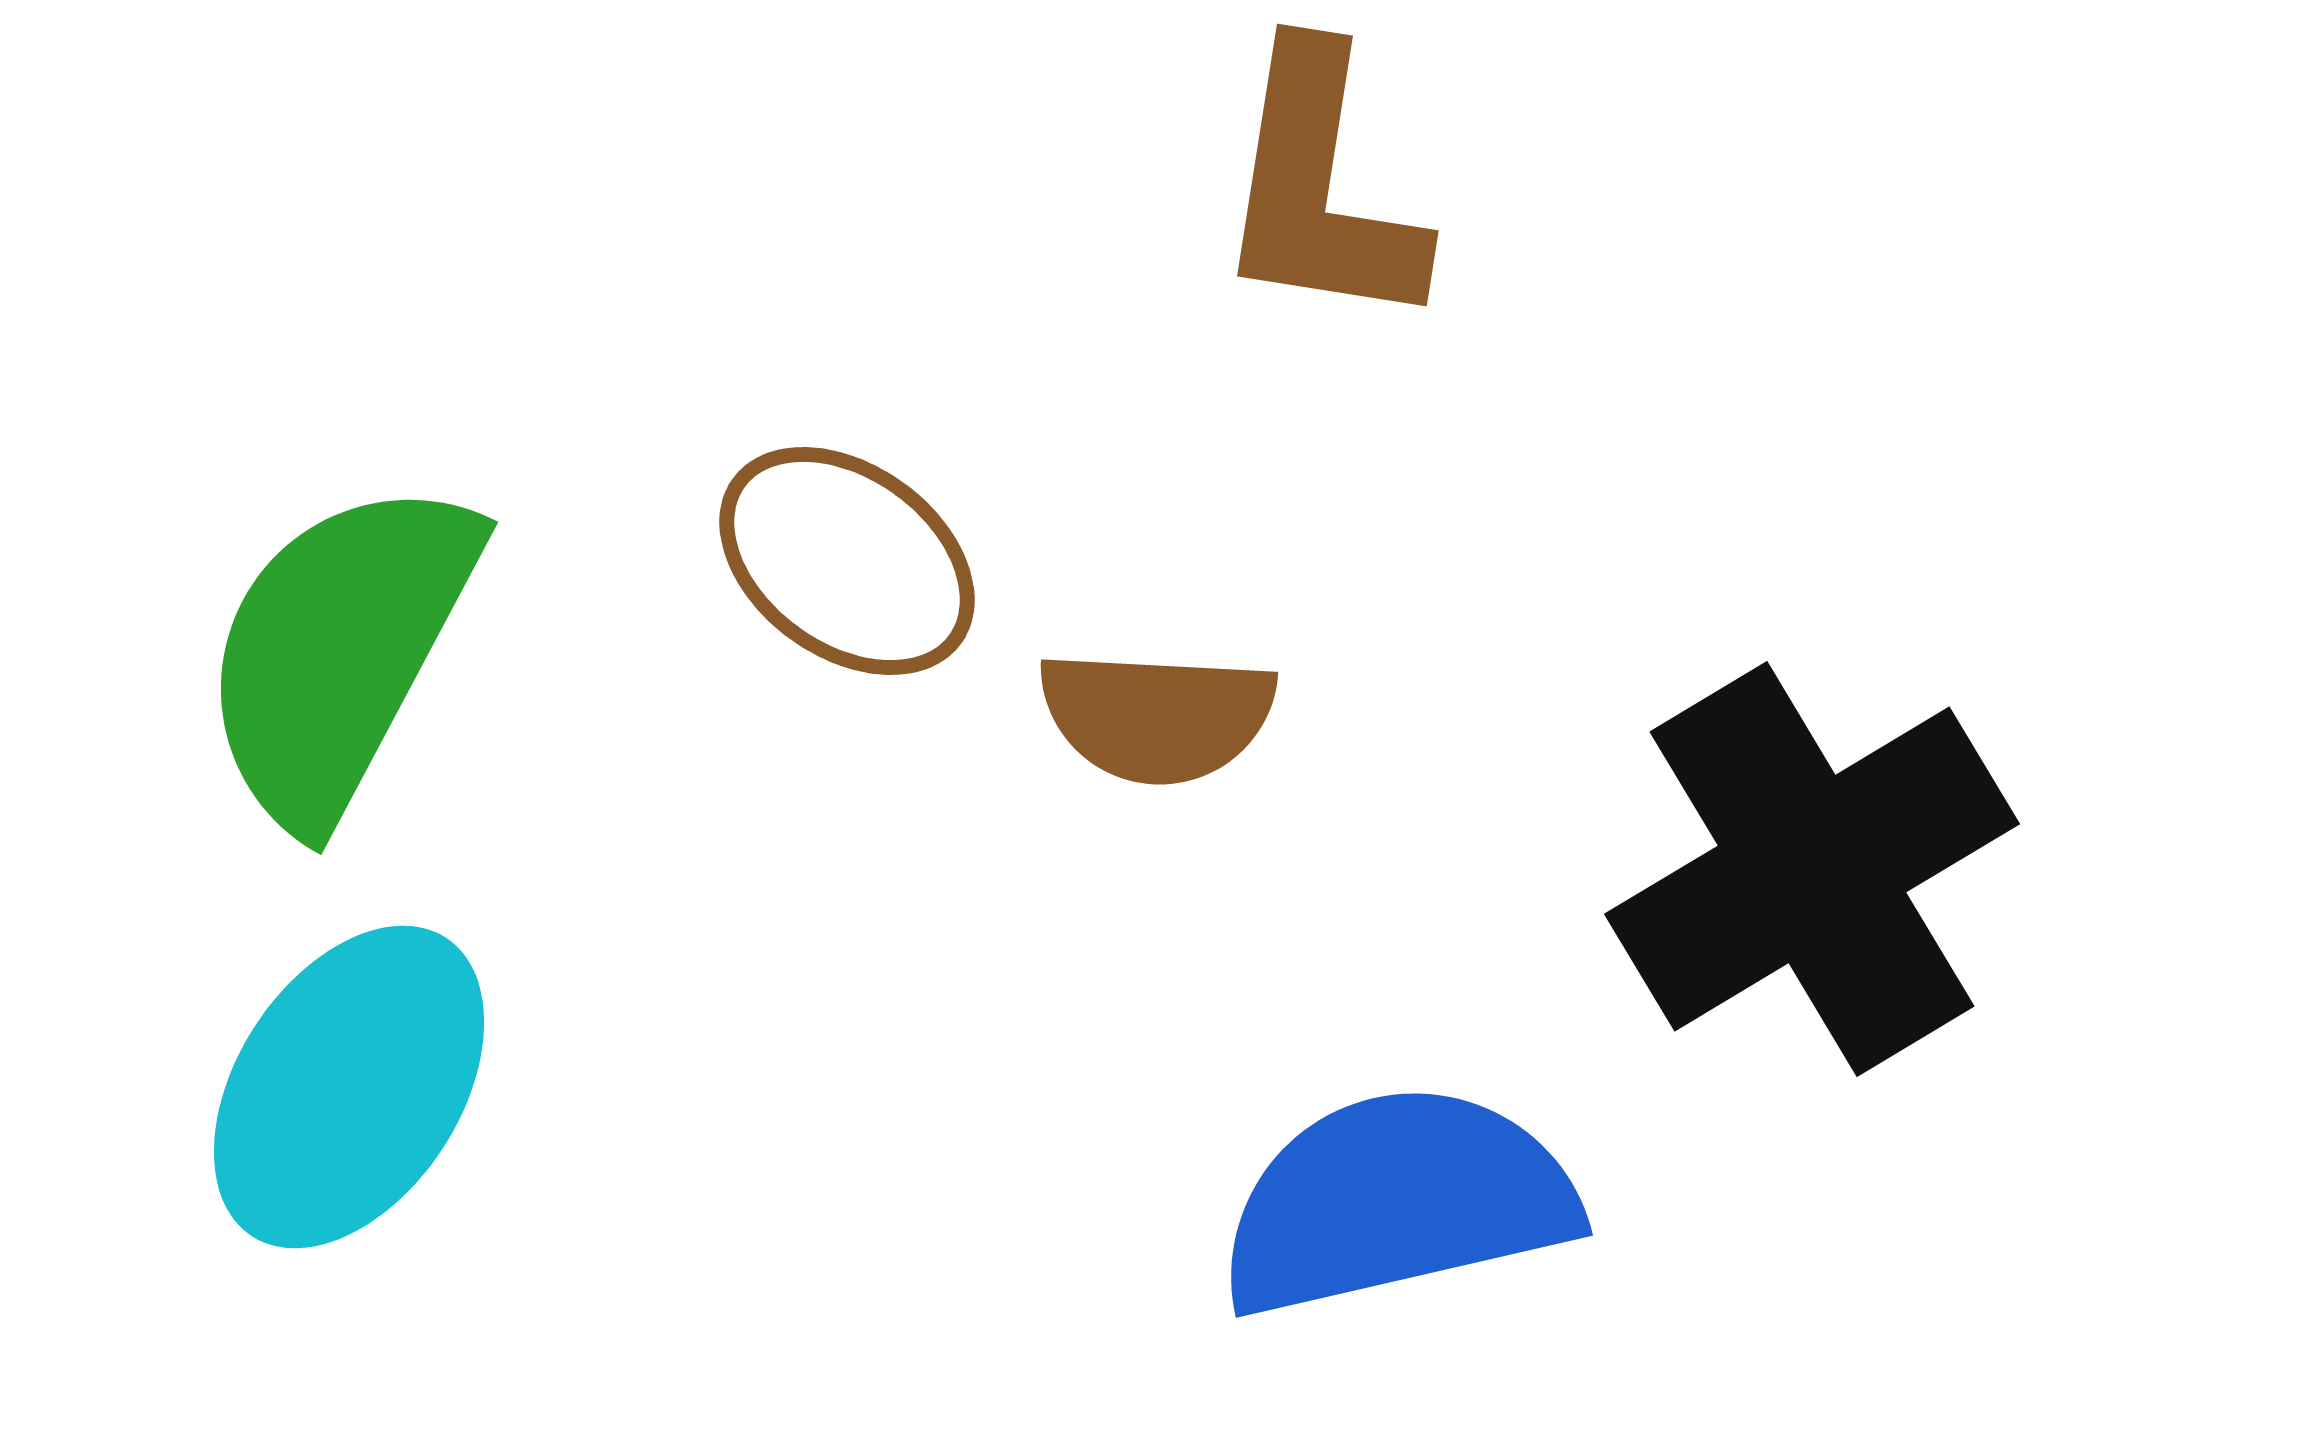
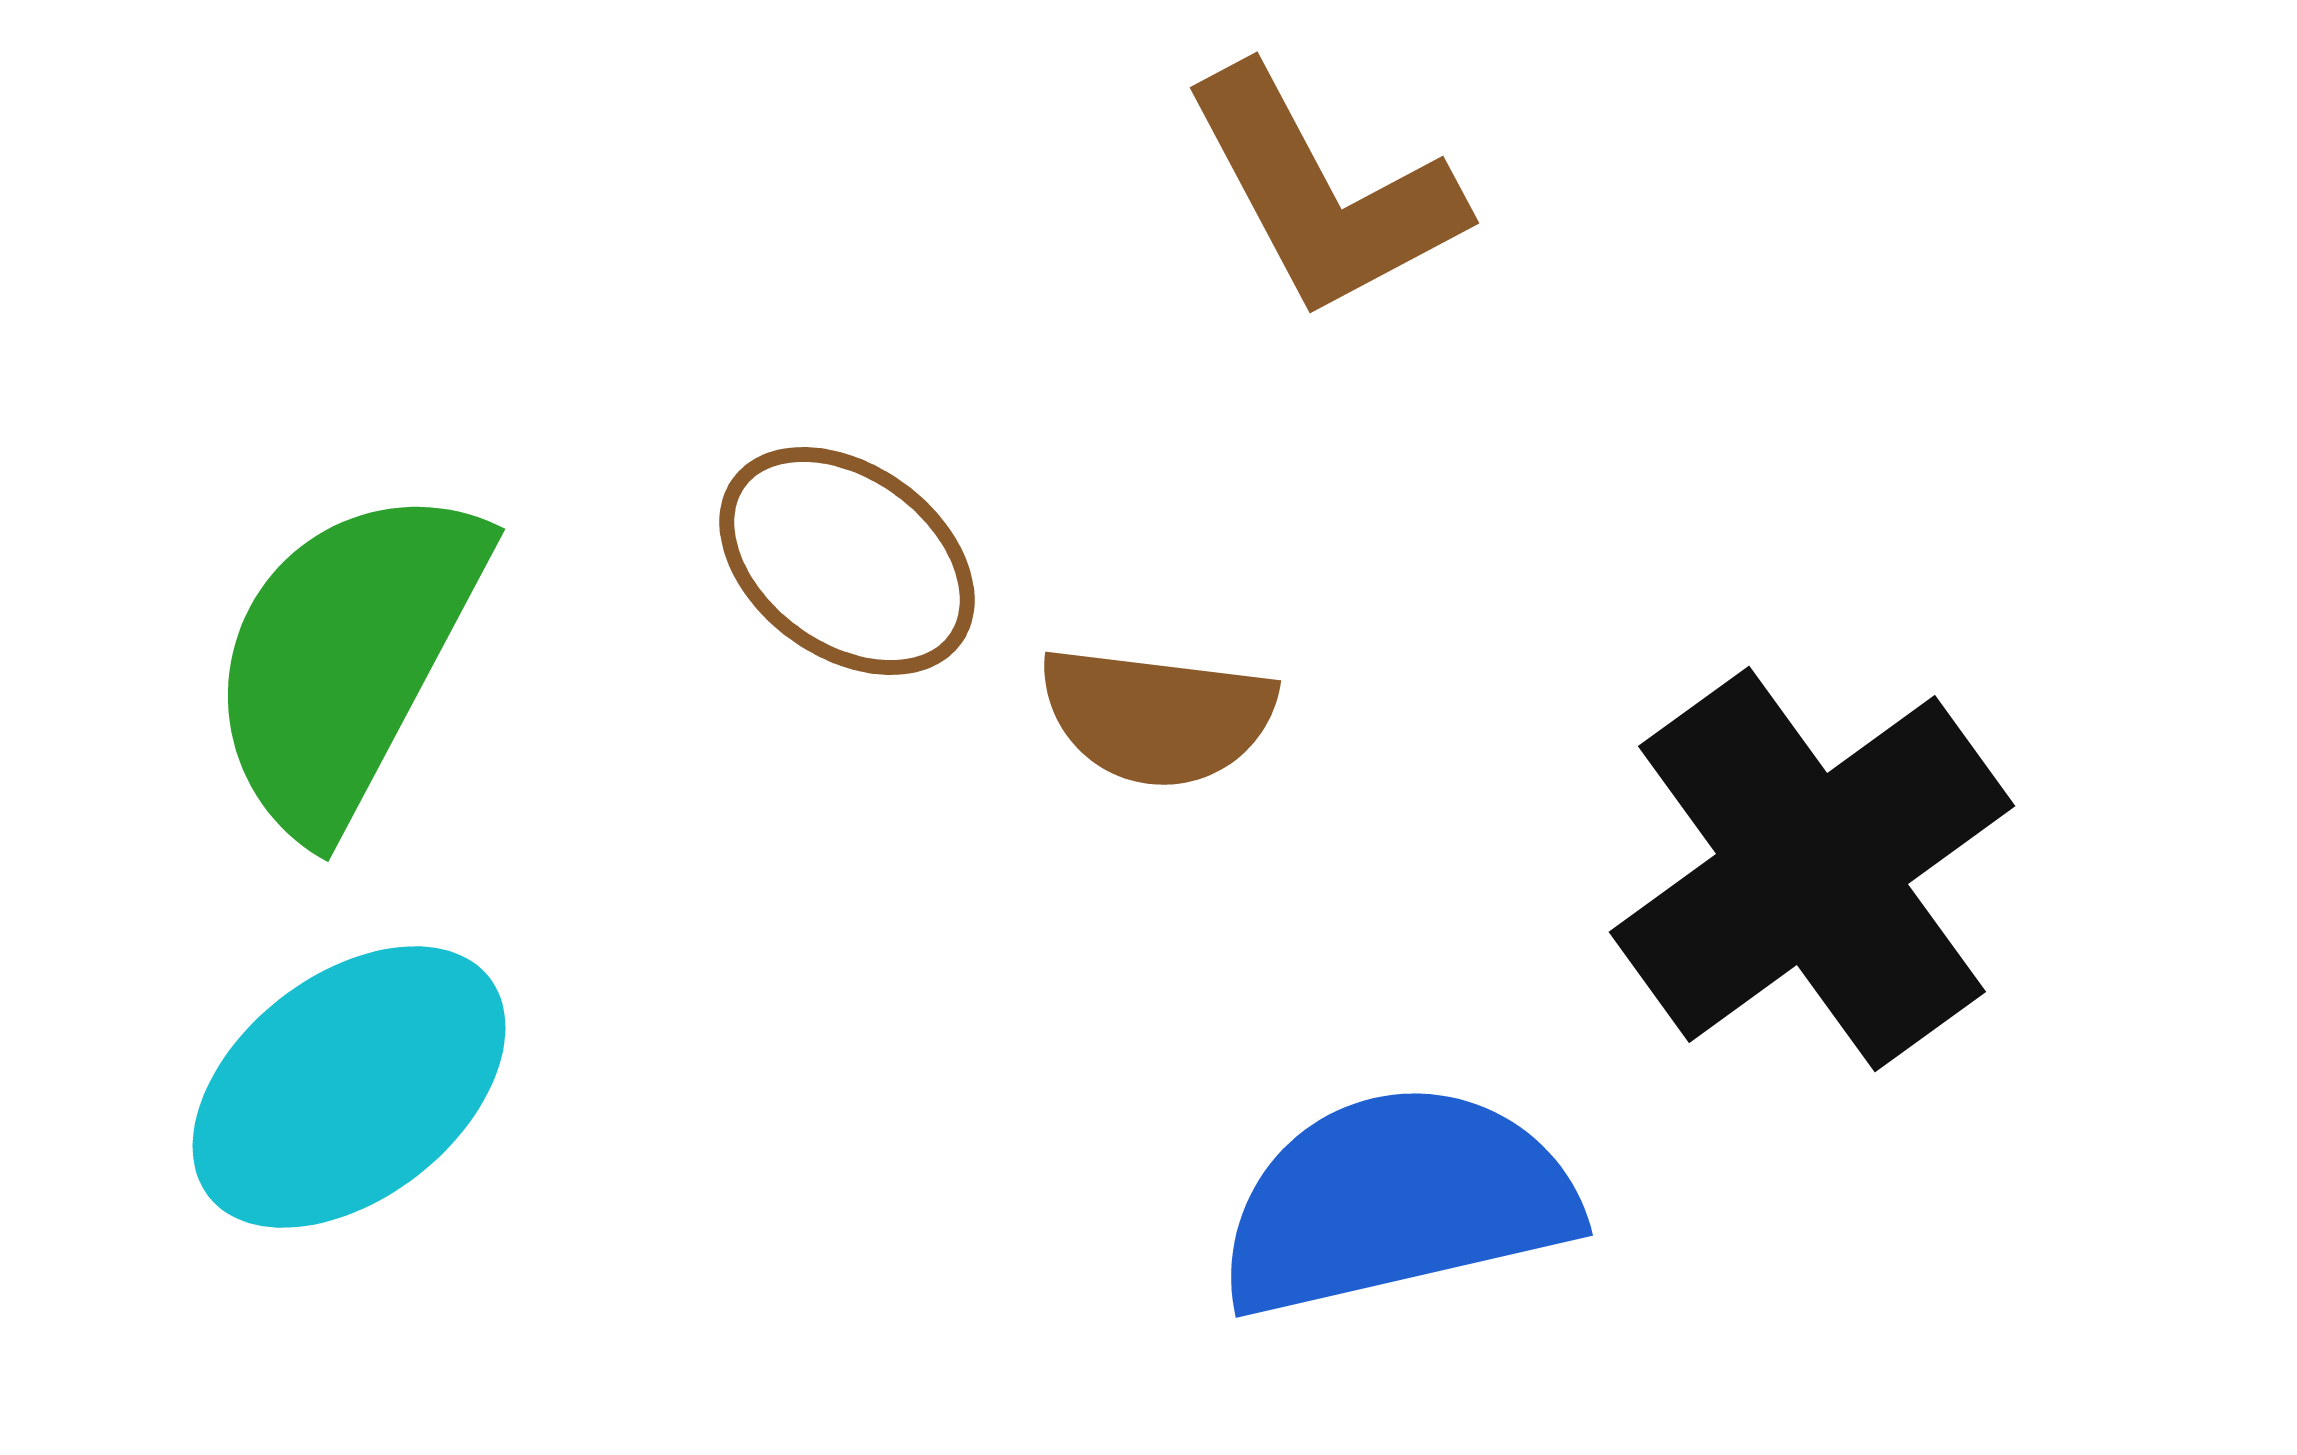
brown L-shape: moved 3 px right, 5 px down; rotated 37 degrees counterclockwise
green semicircle: moved 7 px right, 7 px down
brown semicircle: rotated 4 degrees clockwise
black cross: rotated 5 degrees counterclockwise
cyan ellipse: rotated 19 degrees clockwise
